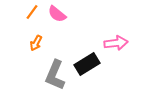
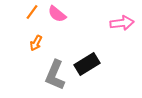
pink arrow: moved 6 px right, 20 px up
